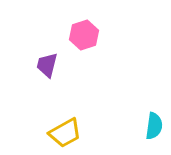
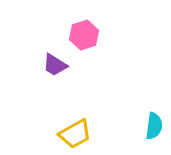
purple trapezoid: moved 8 px right; rotated 72 degrees counterclockwise
yellow trapezoid: moved 10 px right, 1 px down
